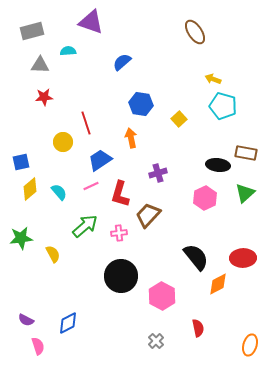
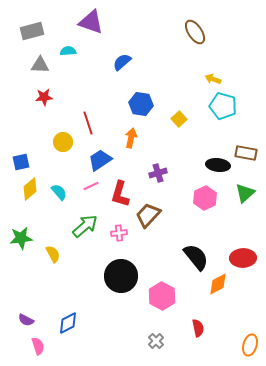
red line at (86, 123): moved 2 px right
orange arrow at (131, 138): rotated 24 degrees clockwise
